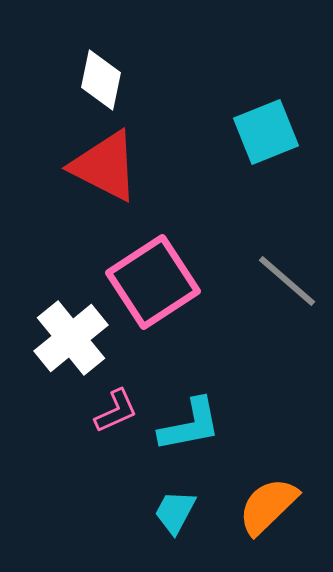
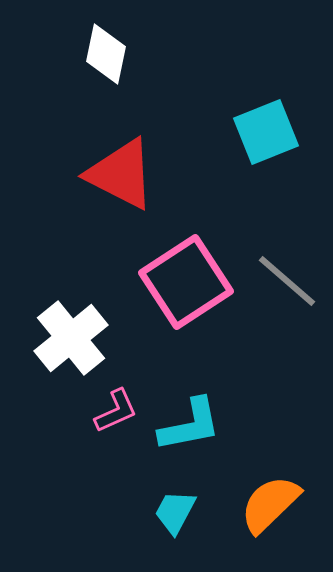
white diamond: moved 5 px right, 26 px up
red triangle: moved 16 px right, 8 px down
pink square: moved 33 px right
orange semicircle: moved 2 px right, 2 px up
